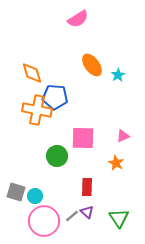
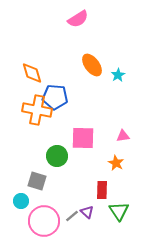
pink triangle: rotated 16 degrees clockwise
red rectangle: moved 15 px right, 3 px down
gray square: moved 21 px right, 11 px up
cyan circle: moved 14 px left, 5 px down
green triangle: moved 7 px up
